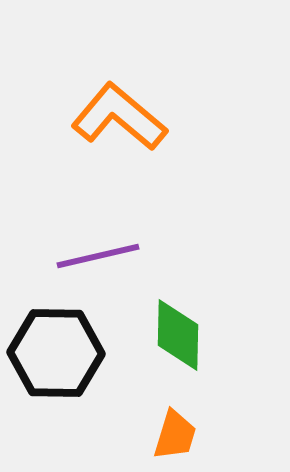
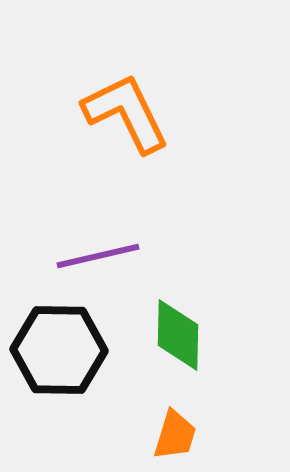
orange L-shape: moved 7 px right, 4 px up; rotated 24 degrees clockwise
black hexagon: moved 3 px right, 3 px up
